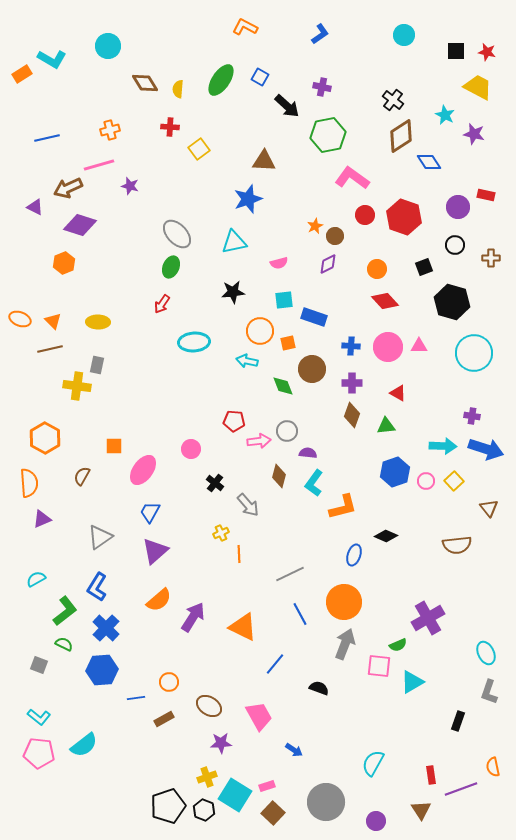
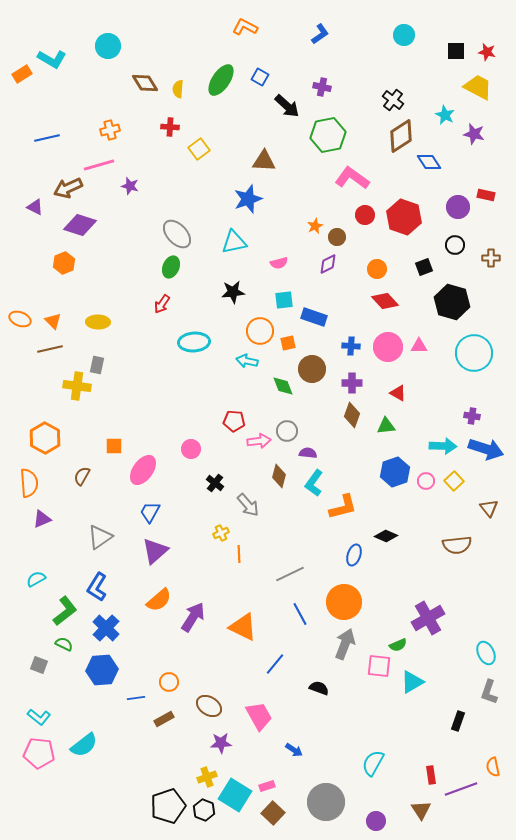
brown circle at (335, 236): moved 2 px right, 1 px down
